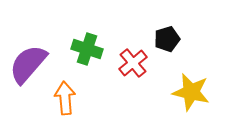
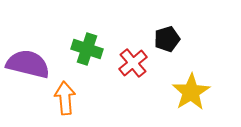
purple semicircle: rotated 63 degrees clockwise
yellow star: rotated 27 degrees clockwise
